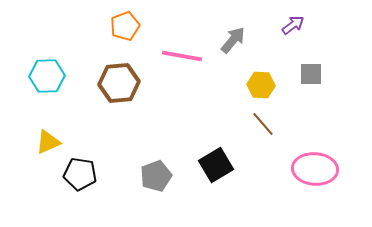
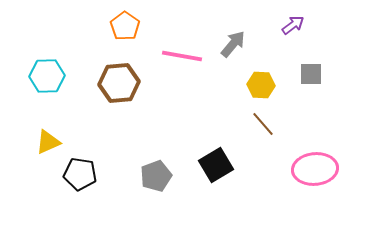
orange pentagon: rotated 16 degrees counterclockwise
gray arrow: moved 4 px down
pink ellipse: rotated 9 degrees counterclockwise
